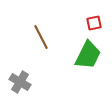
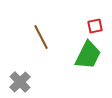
red square: moved 1 px right, 3 px down
gray cross: rotated 15 degrees clockwise
